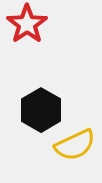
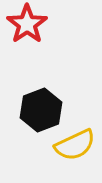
black hexagon: rotated 9 degrees clockwise
